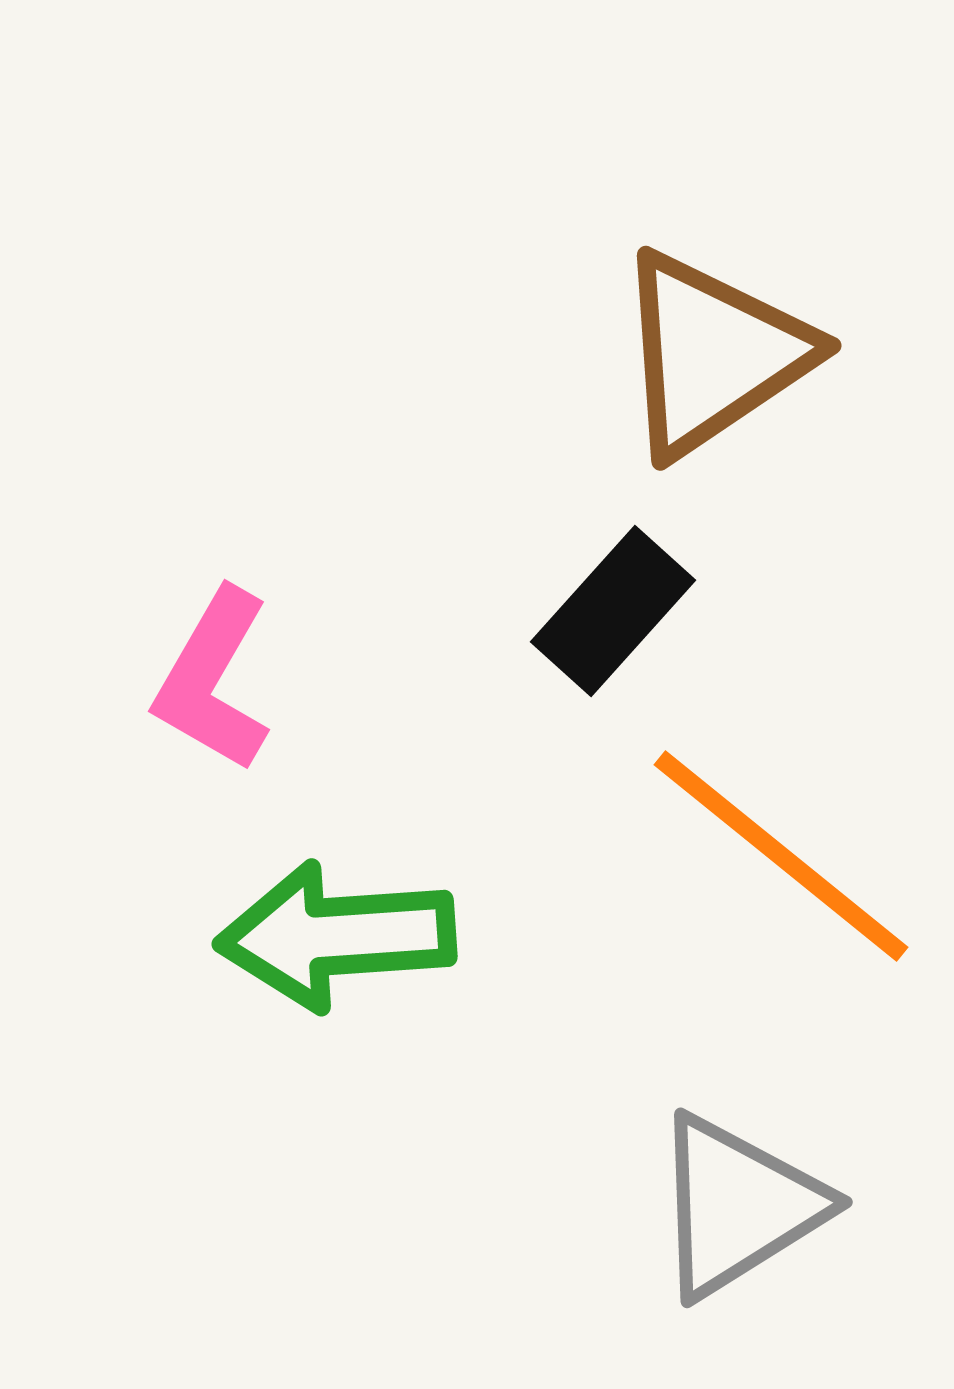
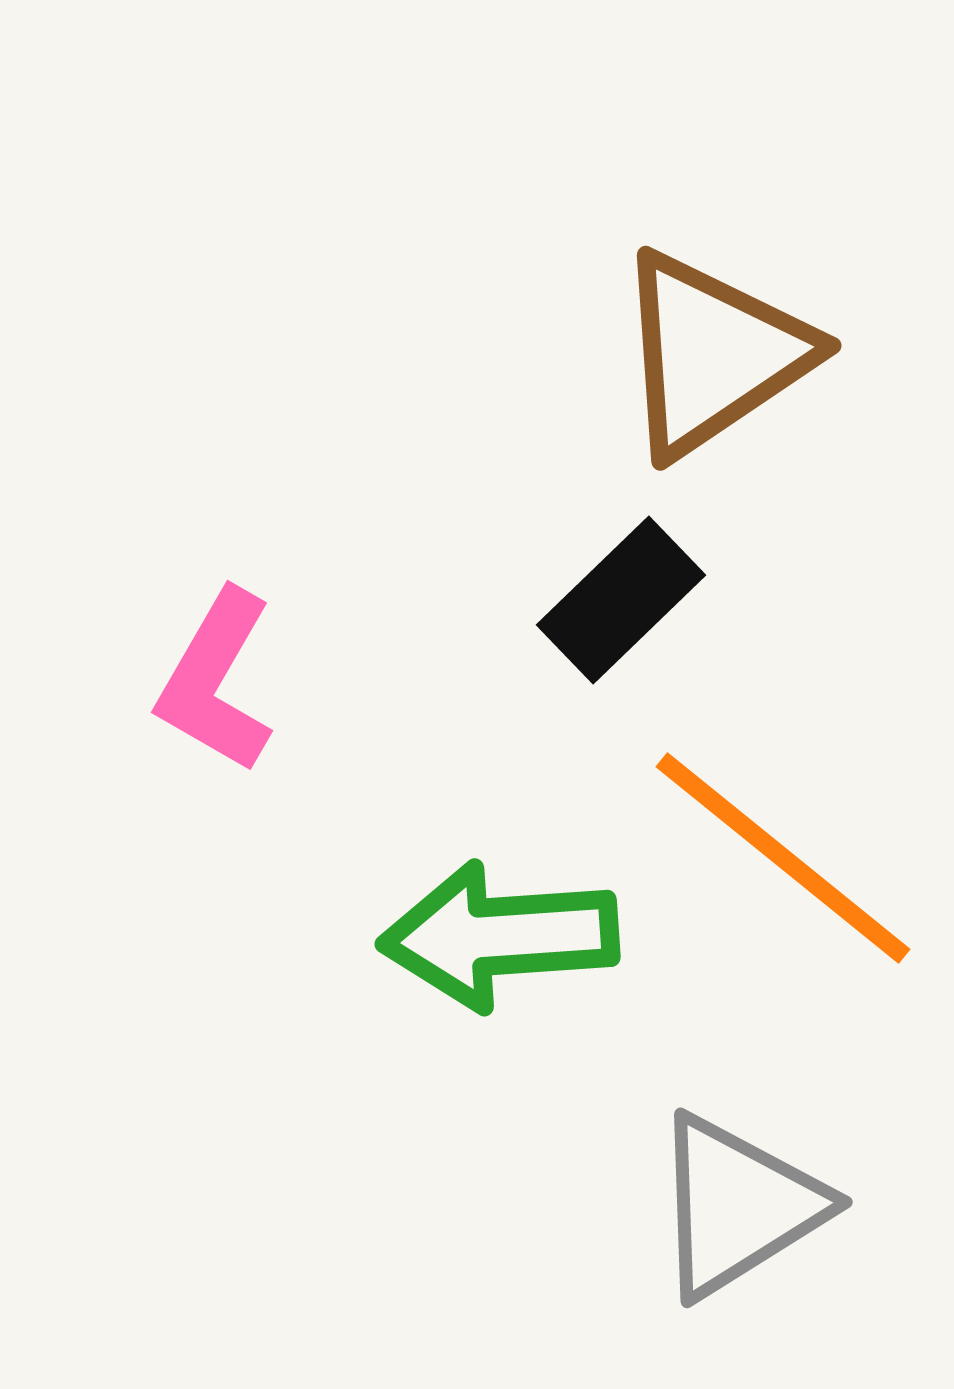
black rectangle: moved 8 px right, 11 px up; rotated 4 degrees clockwise
pink L-shape: moved 3 px right, 1 px down
orange line: moved 2 px right, 2 px down
green arrow: moved 163 px right
